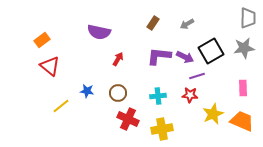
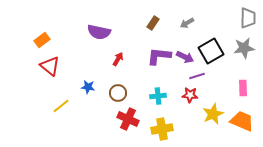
gray arrow: moved 1 px up
blue star: moved 1 px right, 4 px up
